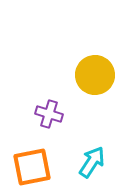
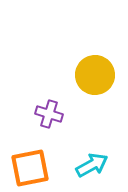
cyan arrow: moved 3 px down; rotated 28 degrees clockwise
orange square: moved 2 px left, 1 px down
